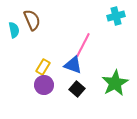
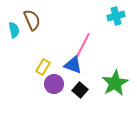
purple circle: moved 10 px right, 1 px up
black square: moved 3 px right, 1 px down
